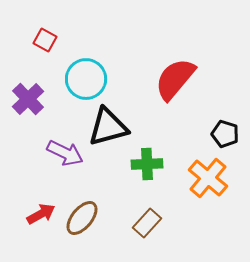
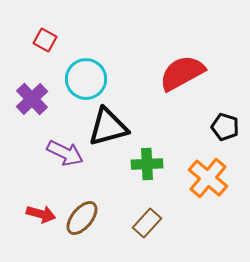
red semicircle: moved 7 px right, 6 px up; rotated 21 degrees clockwise
purple cross: moved 4 px right
black pentagon: moved 7 px up
red arrow: rotated 44 degrees clockwise
